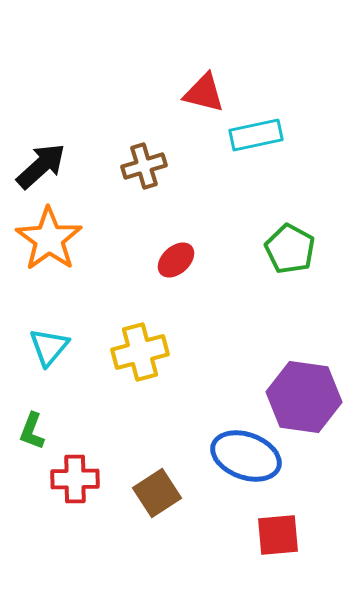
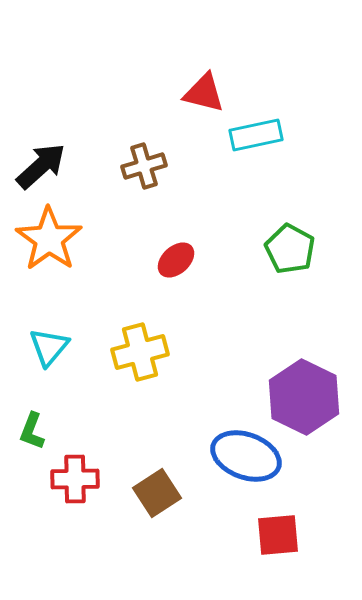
purple hexagon: rotated 18 degrees clockwise
